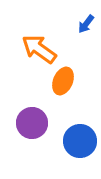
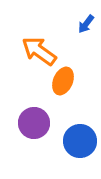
orange arrow: moved 2 px down
purple circle: moved 2 px right
